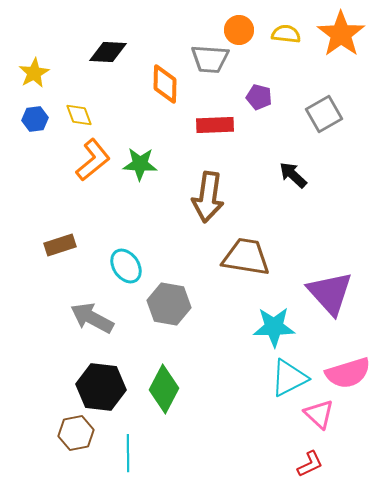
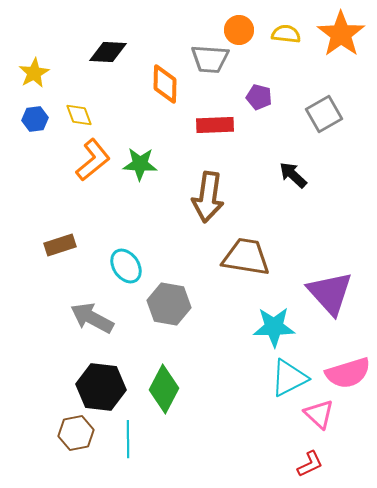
cyan line: moved 14 px up
